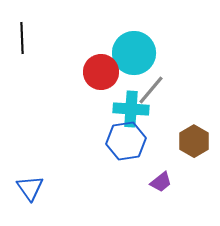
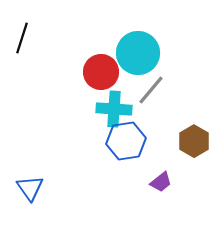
black line: rotated 20 degrees clockwise
cyan circle: moved 4 px right
cyan cross: moved 17 px left
